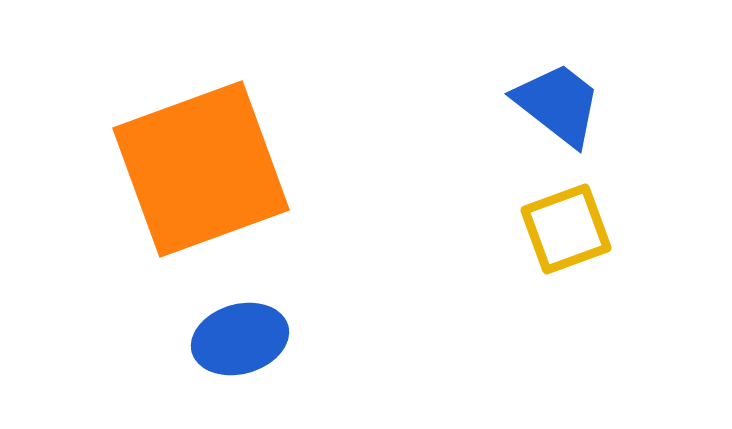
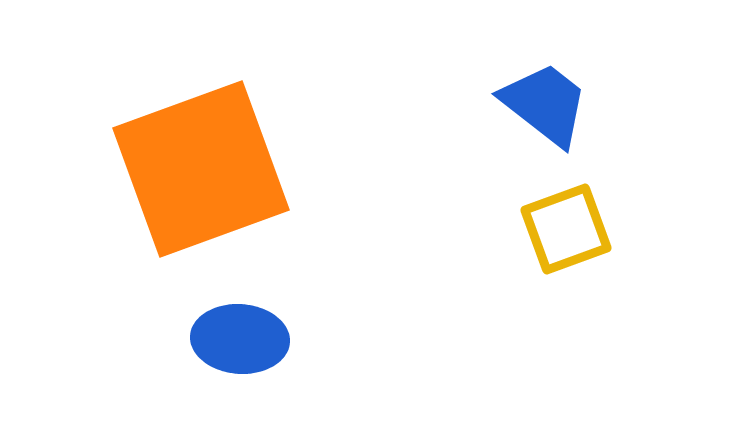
blue trapezoid: moved 13 px left
blue ellipse: rotated 20 degrees clockwise
